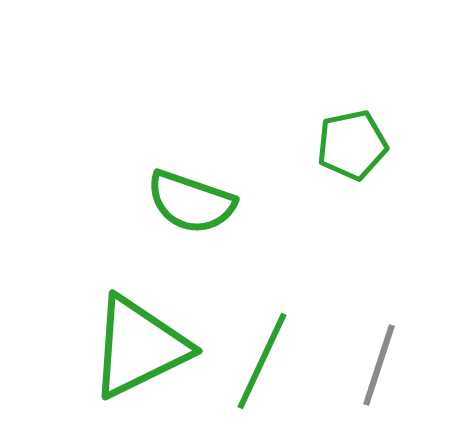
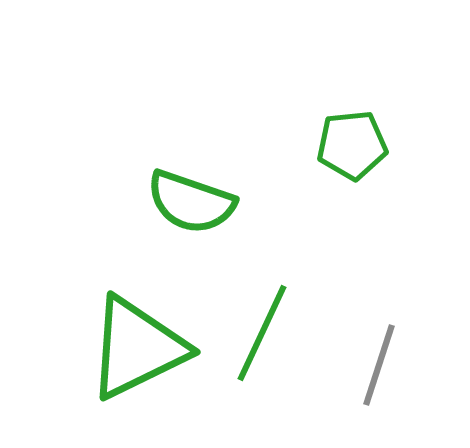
green pentagon: rotated 6 degrees clockwise
green triangle: moved 2 px left, 1 px down
green line: moved 28 px up
